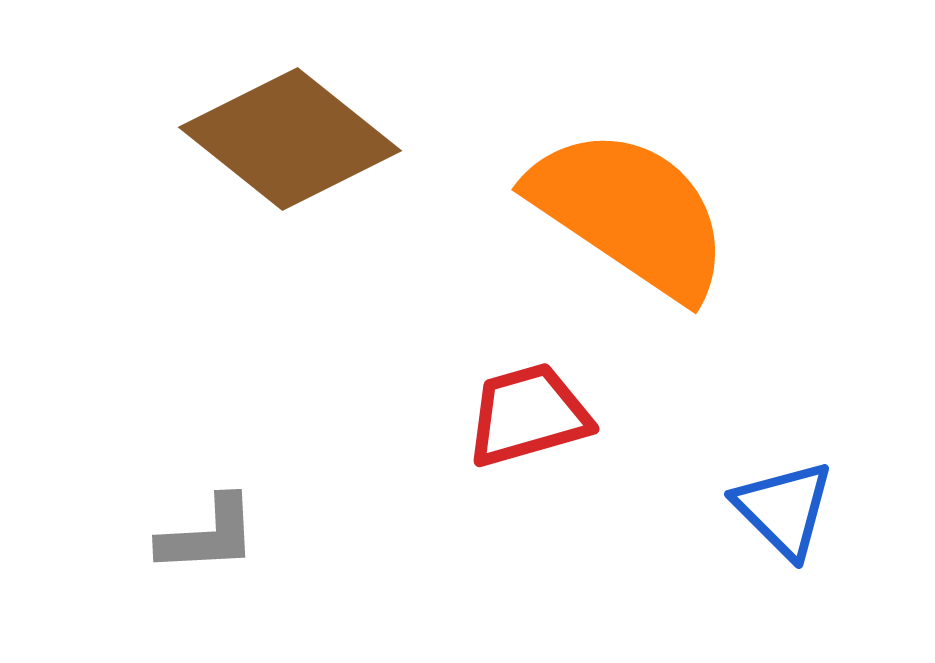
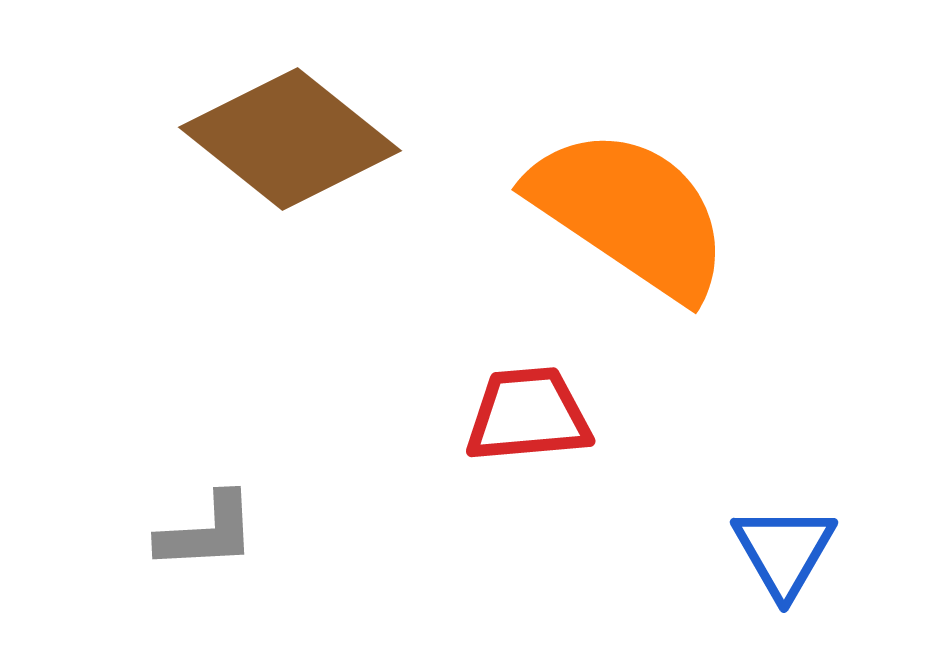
red trapezoid: rotated 11 degrees clockwise
blue triangle: moved 42 px down; rotated 15 degrees clockwise
gray L-shape: moved 1 px left, 3 px up
